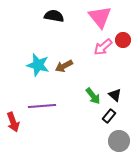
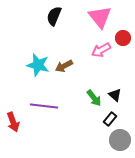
black semicircle: rotated 78 degrees counterclockwise
red circle: moved 2 px up
pink arrow: moved 2 px left, 3 px down; rotated 12 degrees clockwise
green arrow: moved 1 px right, 2 px down
purple line: moved 2 px right; rotated 12 degrees clockwise
black rectangle: moved 1 px right, 3 px down
gray circle: moved 1 px right, 1 px up
